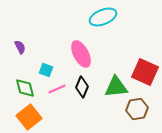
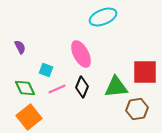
red square: rotated 24 degrees counterclockwise
green diamond: rotated 10 degrees counterclockwise
